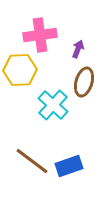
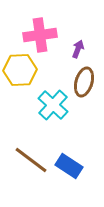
brown line: moved 1 px left, 1 px up
blue rectangle: rotated 52 degrees clockwise
